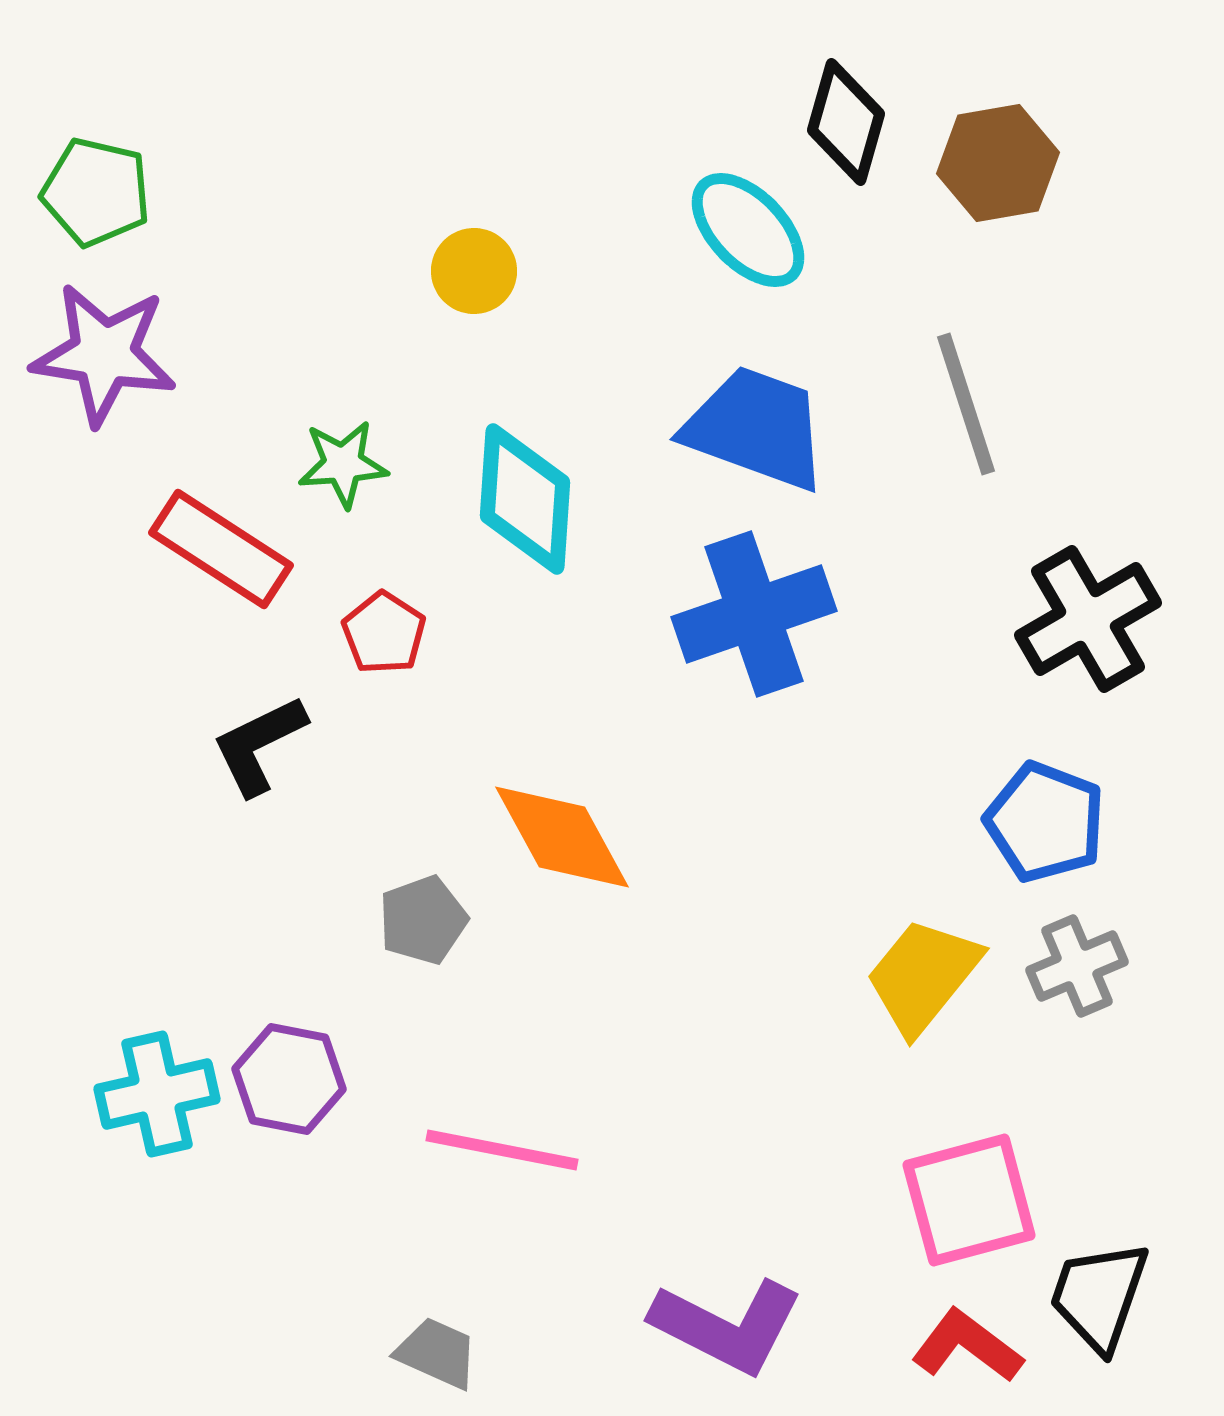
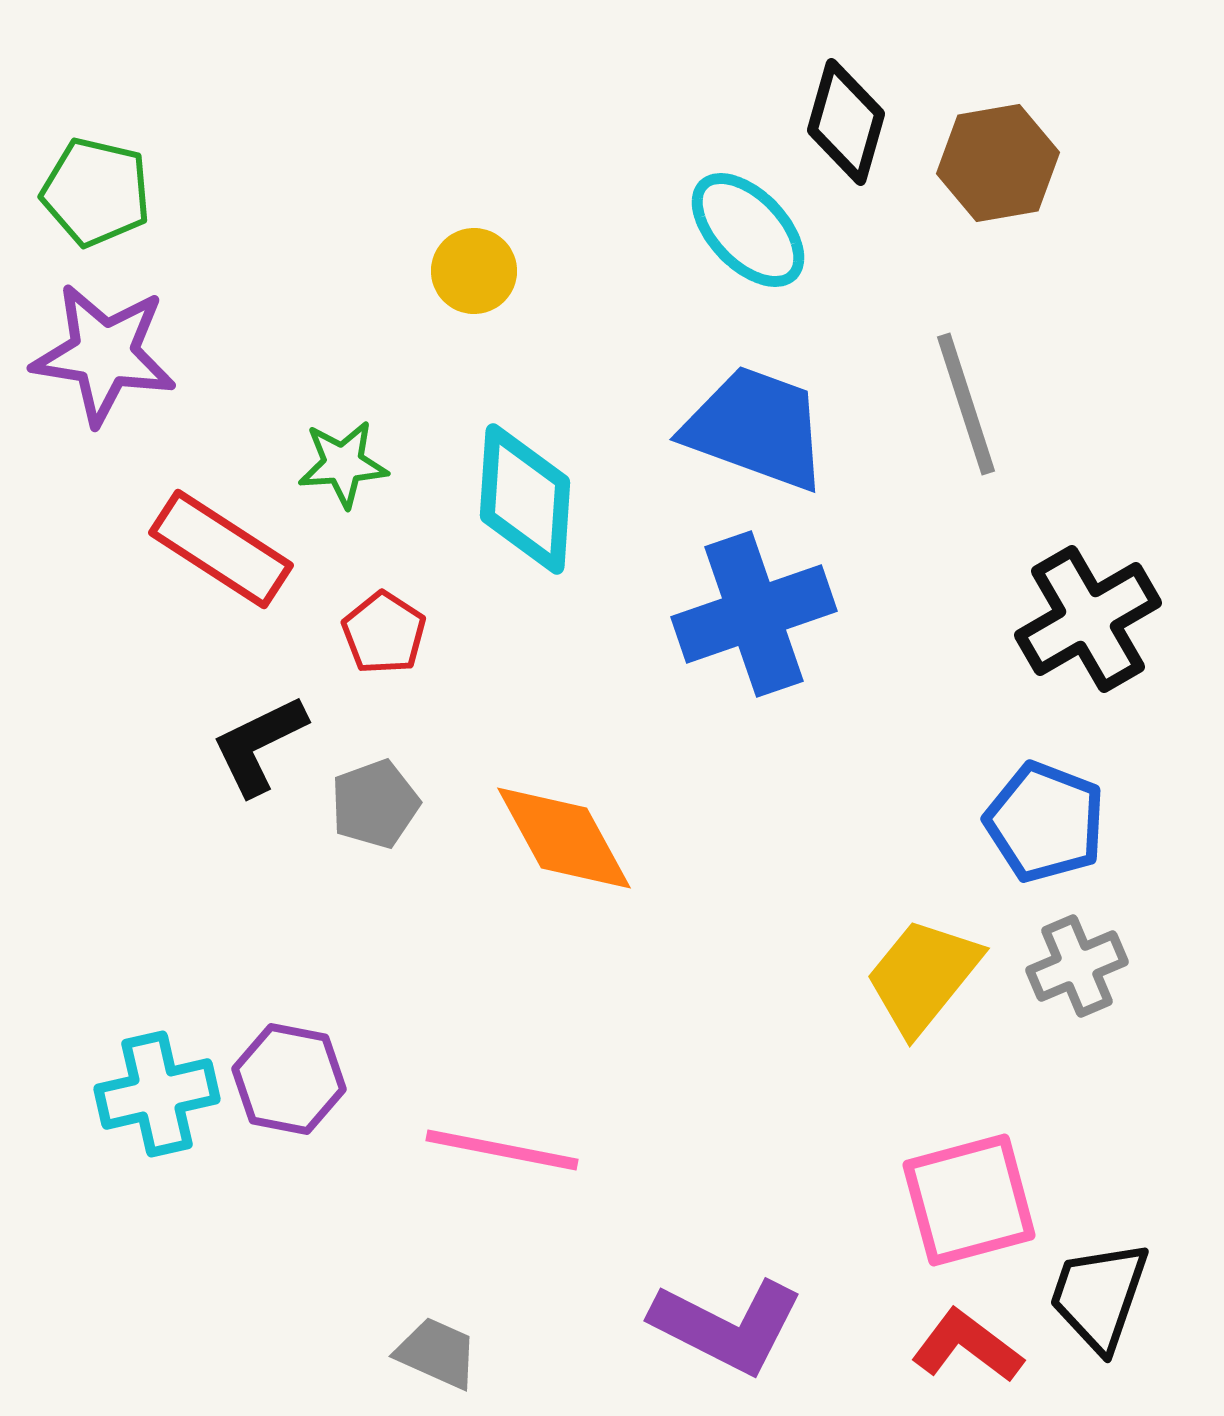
orange diamond: moved 2 px right, 1 px down
gray pentagon: moved 48 px left, 116 px up
